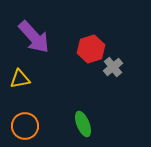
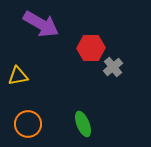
purple arrow: moved 7 px right, 13 px up; rotated 18 degrees counterclockwise
red hexagon: moved 1 px up; rotated 16 degrees clockwise
yellow triangle: moved 2 px left, 3 px up
orange circle: moved 3 px right, 2 px up
